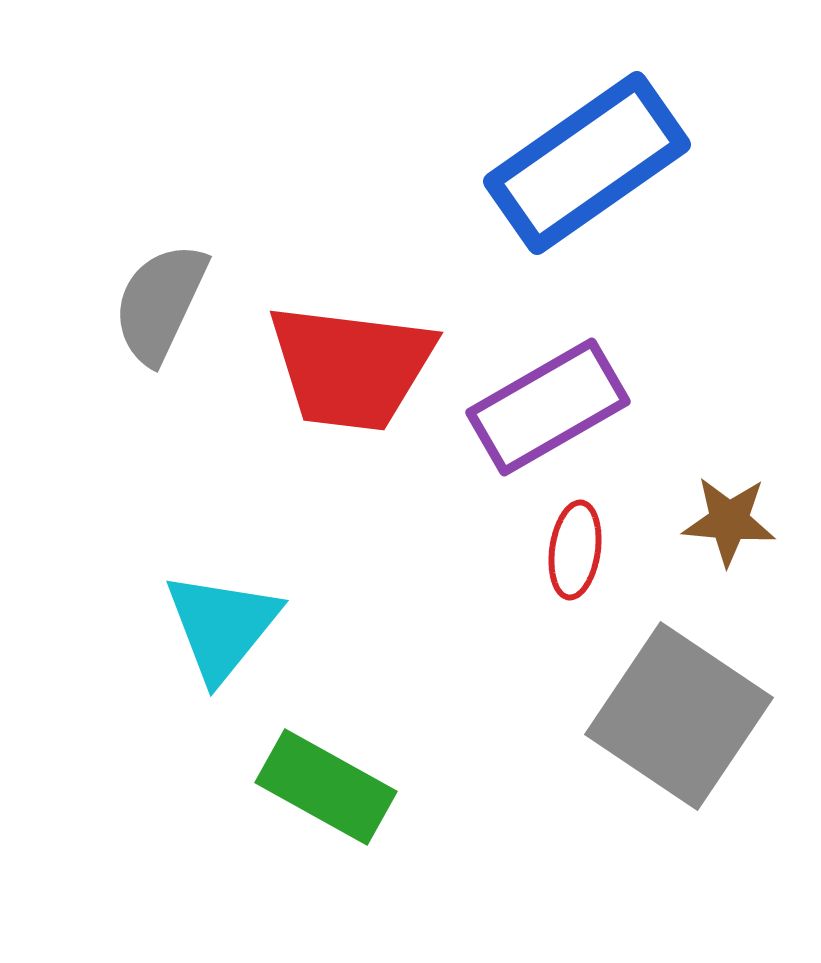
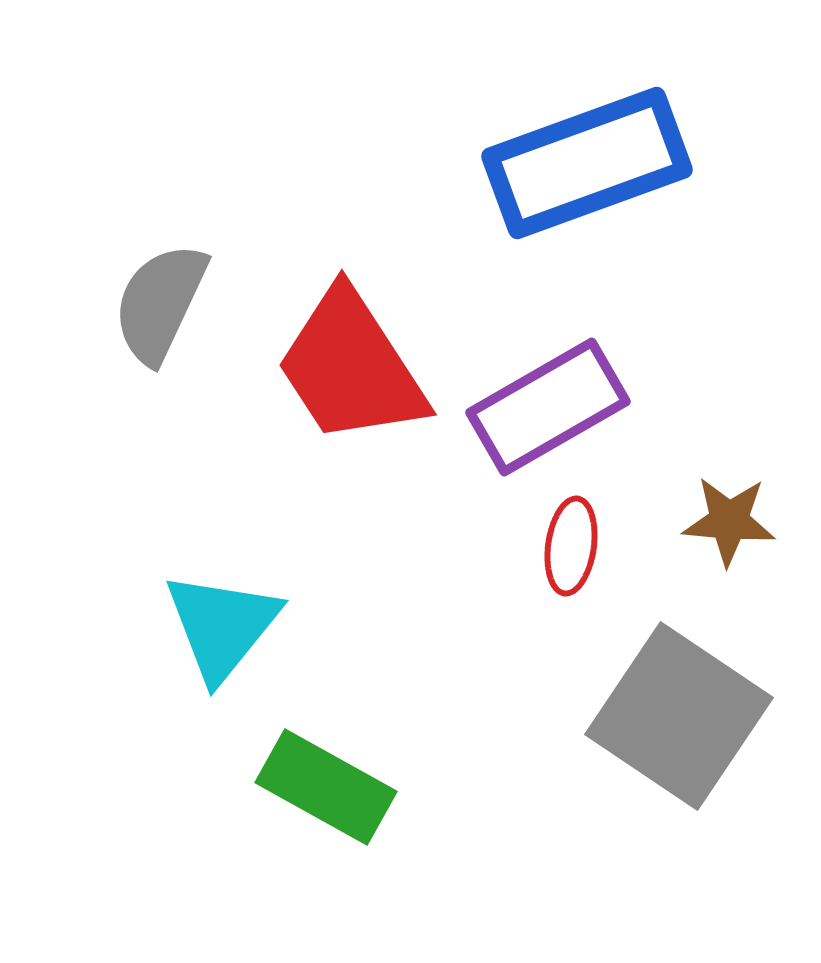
blue rectangle: rotated 15 degrees clockwise
red trapezoid: rotated 50 degrees clockwise
red ellipse: moved 4 px left, 4 px up
